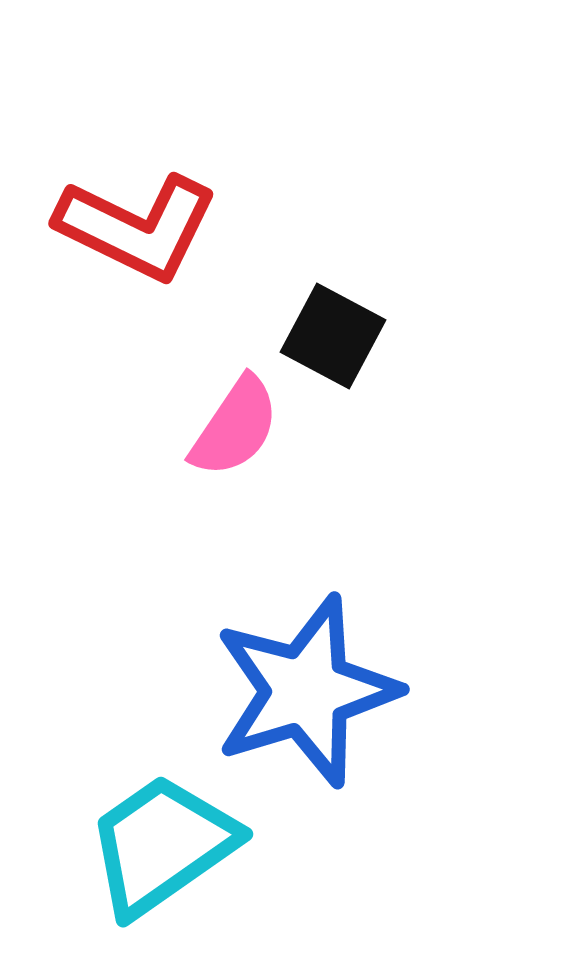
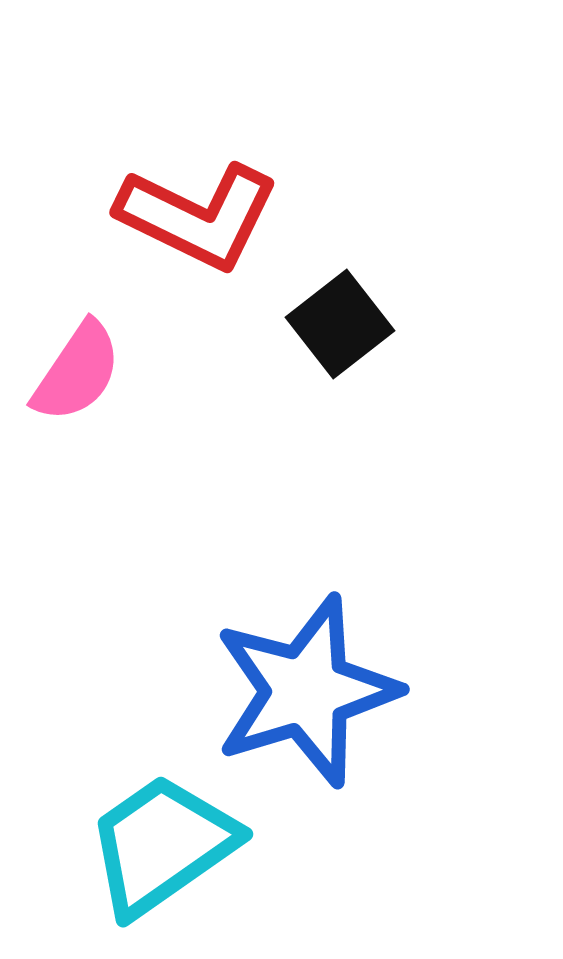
red L-shape: moved 61 px right, 11 px up
black square: moved 7 px right, 12 px up; rotated 24 degrees clockwise
pink semicircle: moved 158 px left, 55 px up
